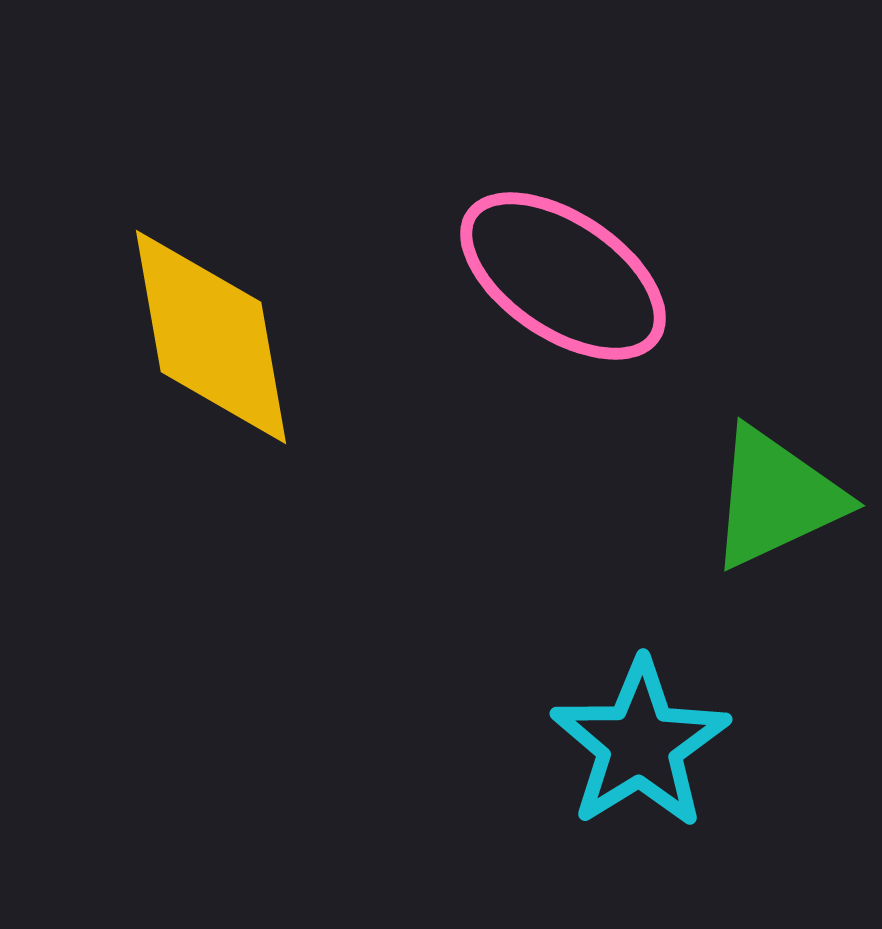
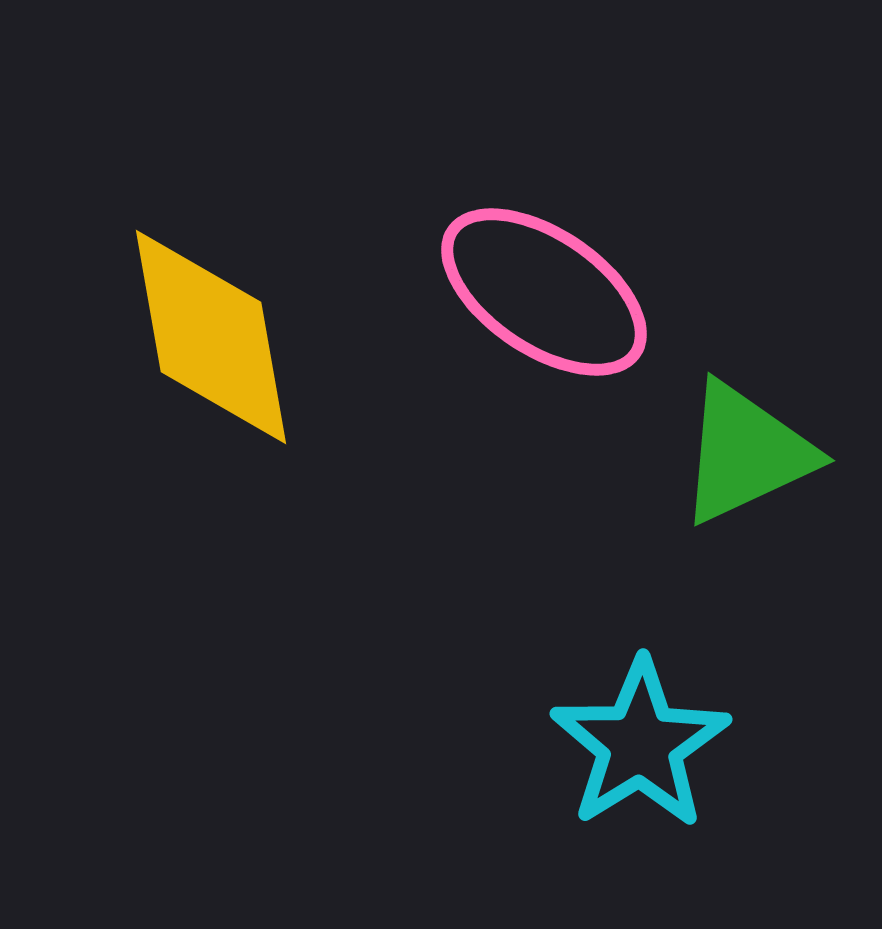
pink ellipse: moved 19 px left, 16 px down
green triangle: moved 30 px left, 45 px up
